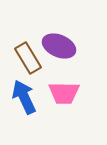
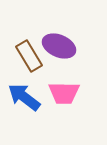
brown rectangle: moved 1 px right, 2 px up
blue arrow: rotated 28 degrees counterclockwise
